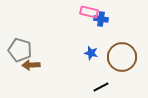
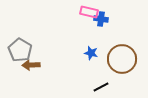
gray pentagon: rotated 15 degrees clockwise
brown circle: moved 2 px down
